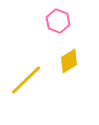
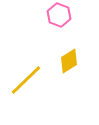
pink hexagon: moved 1 px right, 6 px up
